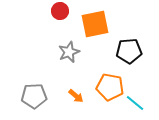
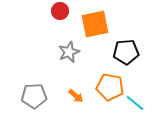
black pentagon: moved 3 px left, 1 px down
